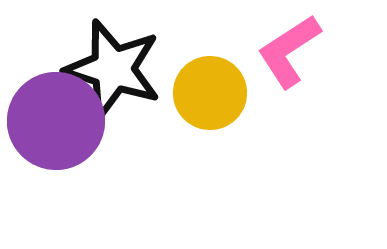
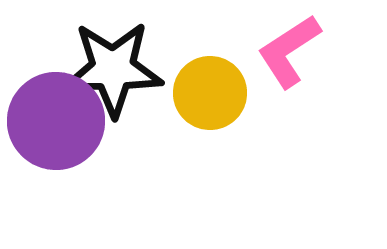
black star: rotated 18 degrees counterclockwise
